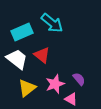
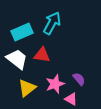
cyan arrow: rotated 100 degrees counterclockwise
red triangle: rotated 30 degrees counterclockwise
